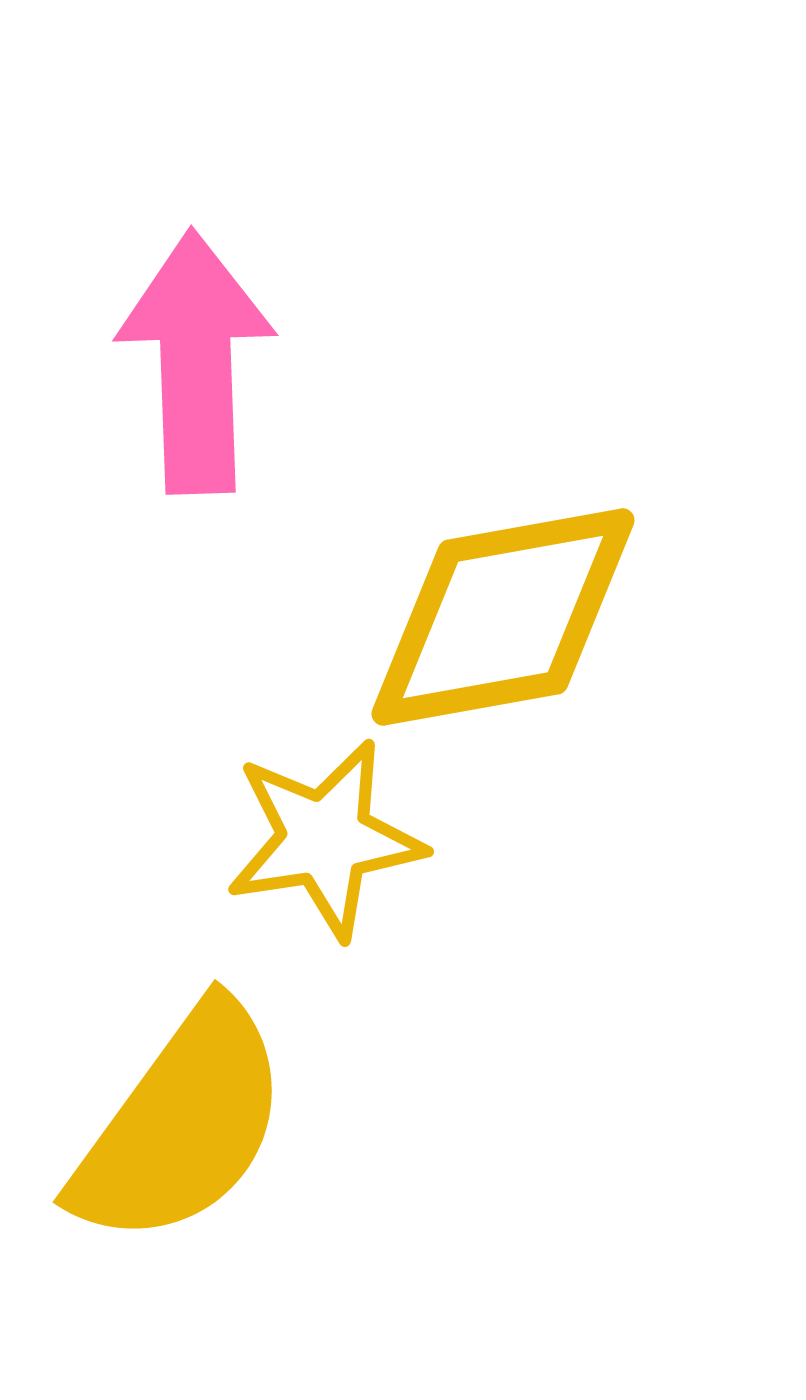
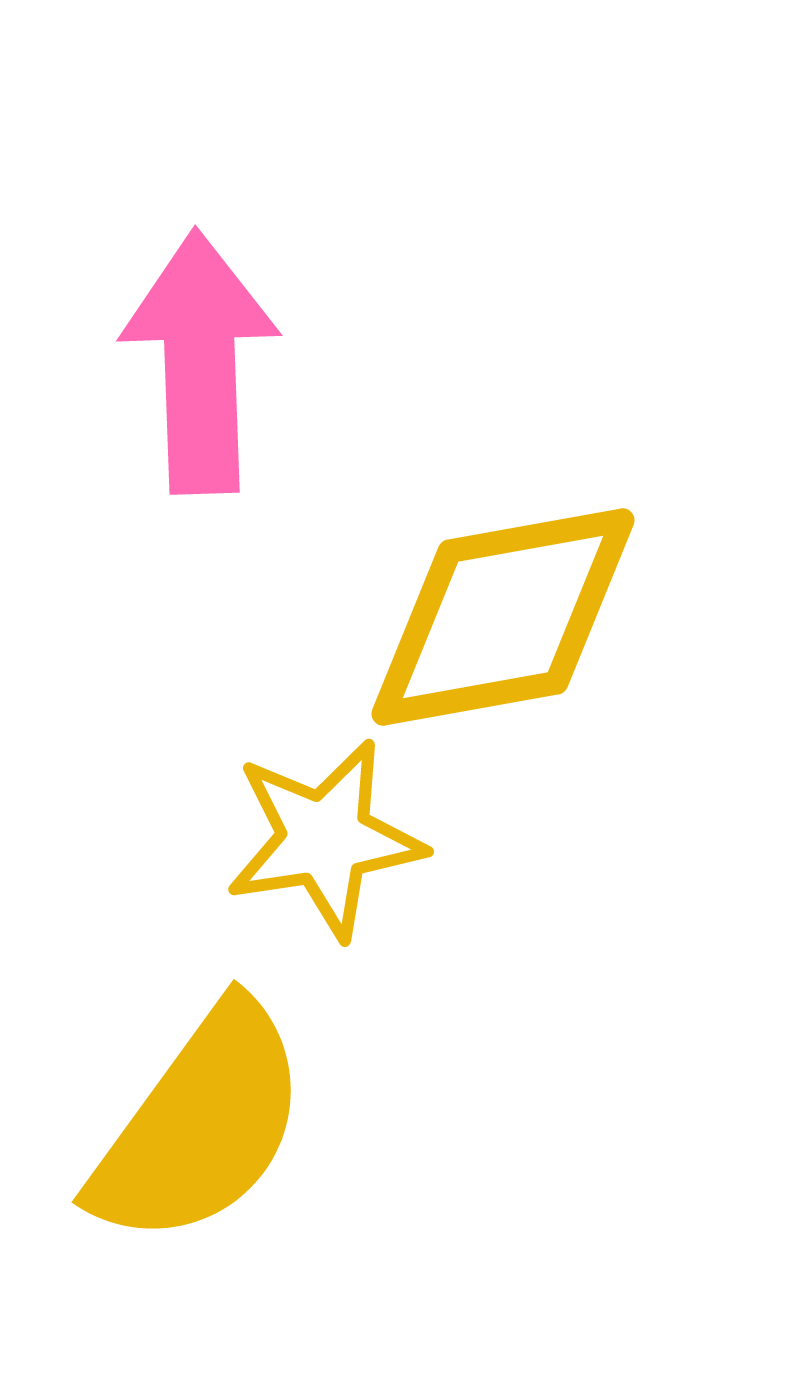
pink arrow: moved 4 px right
yellow semicircle: moved 19 px right
